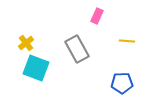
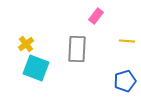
pink rectangle: moved 1 px left; rotated 14 degrees clockwise
yellow cross: moved 1 px down
gray rectangle: rotated 32 degrees clockwise
blue pentagon: moved 3 px right, 2 px up; rotated 15 degrees counterclockwise
